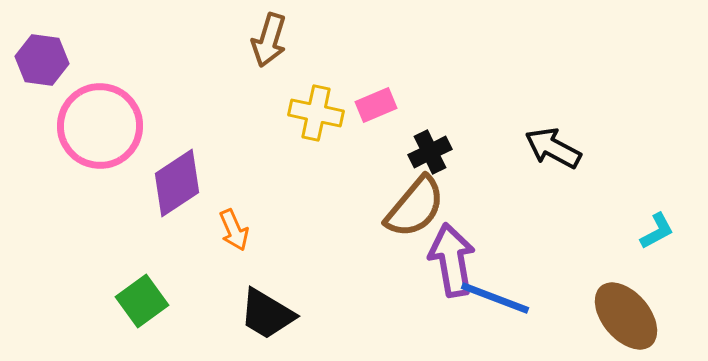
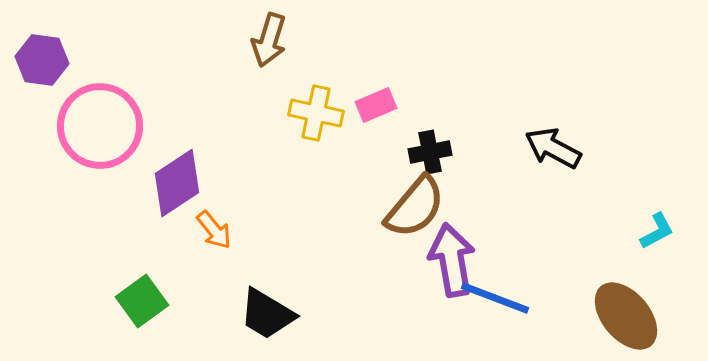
black cross: rotated 15 degrees clockwise
orange arrow: moved 20 px left; rotated 15 degrees counterclockwise
